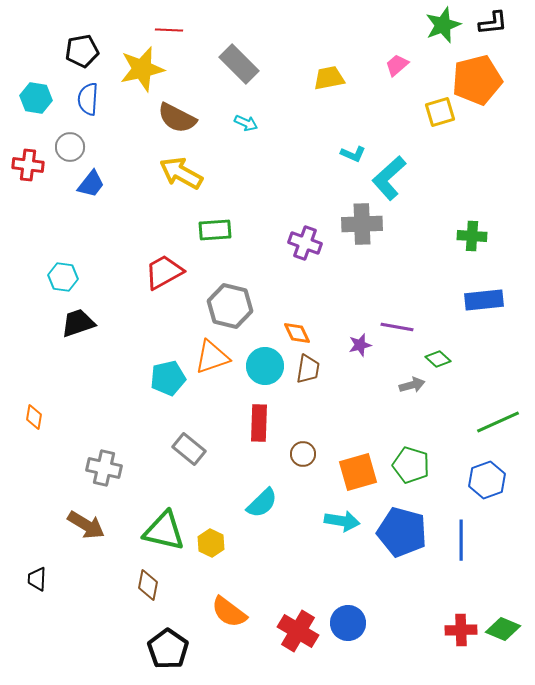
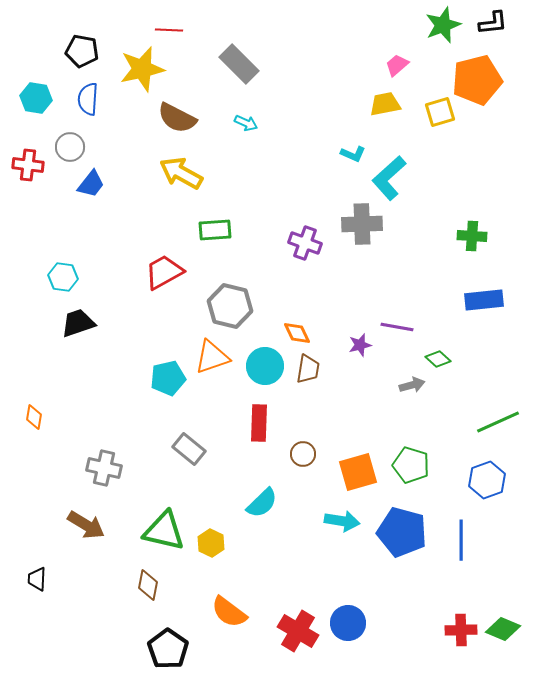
black pentagon at (82, 51): rotated 20 degrees clockwise
yellow trapezoid at (329, 78): moved 56 px right, 26 px down
